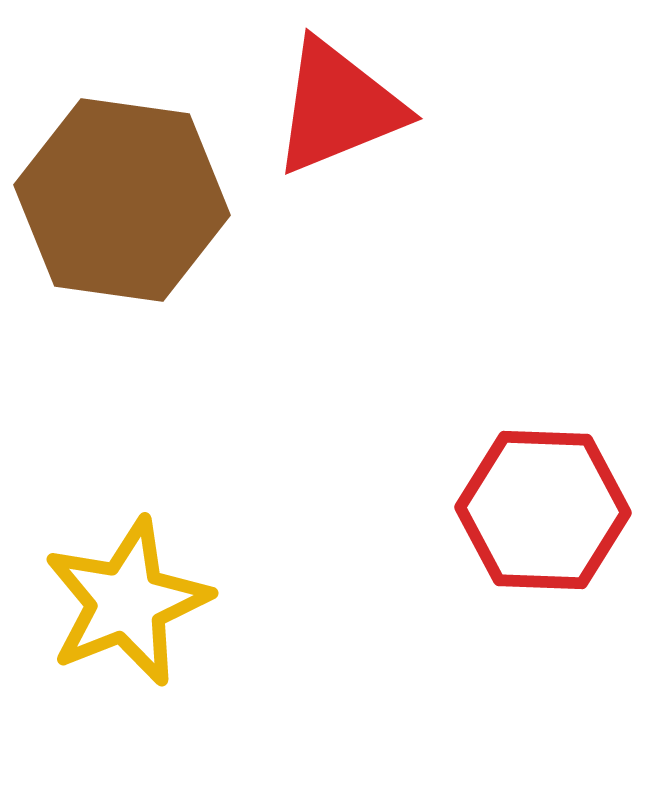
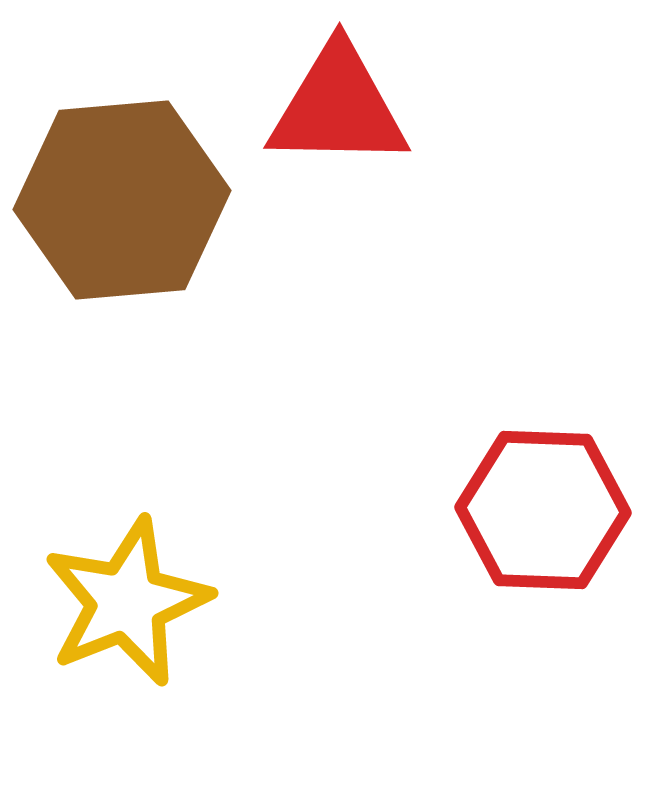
red triangle: rotated 23 degrees clockwise
brown hexagon: rotated 13 degrees counterclockwise
